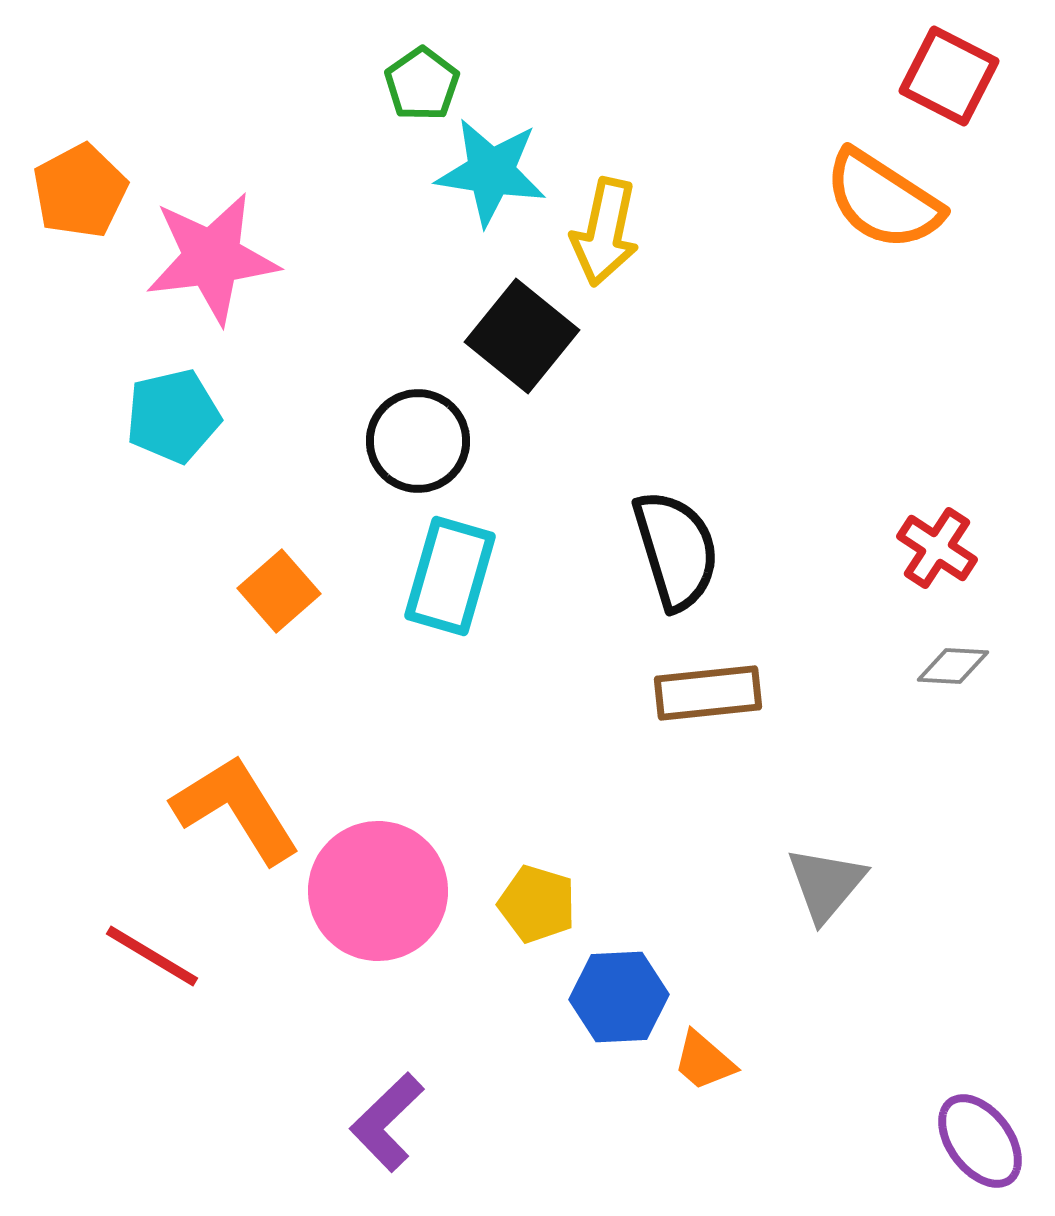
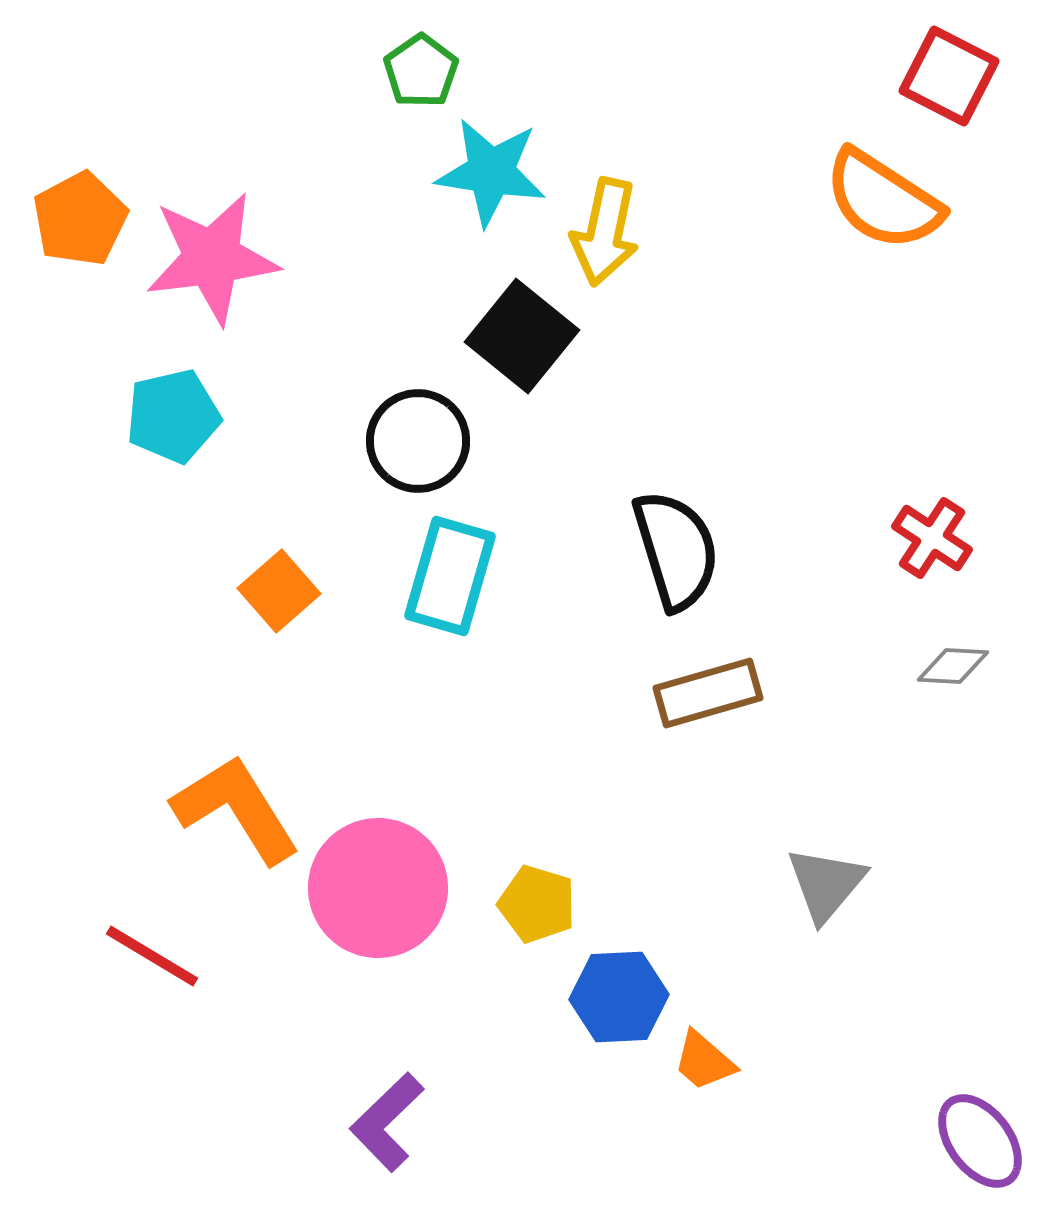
green pentagon: moved 1 px left, 13 px up
orange pentagon: moved 28 px down
red cross: moved 5 px left, 10 px up
brown rectangle: rotated 10 degrees counterclockwise
pink circle: moved 3 px up
